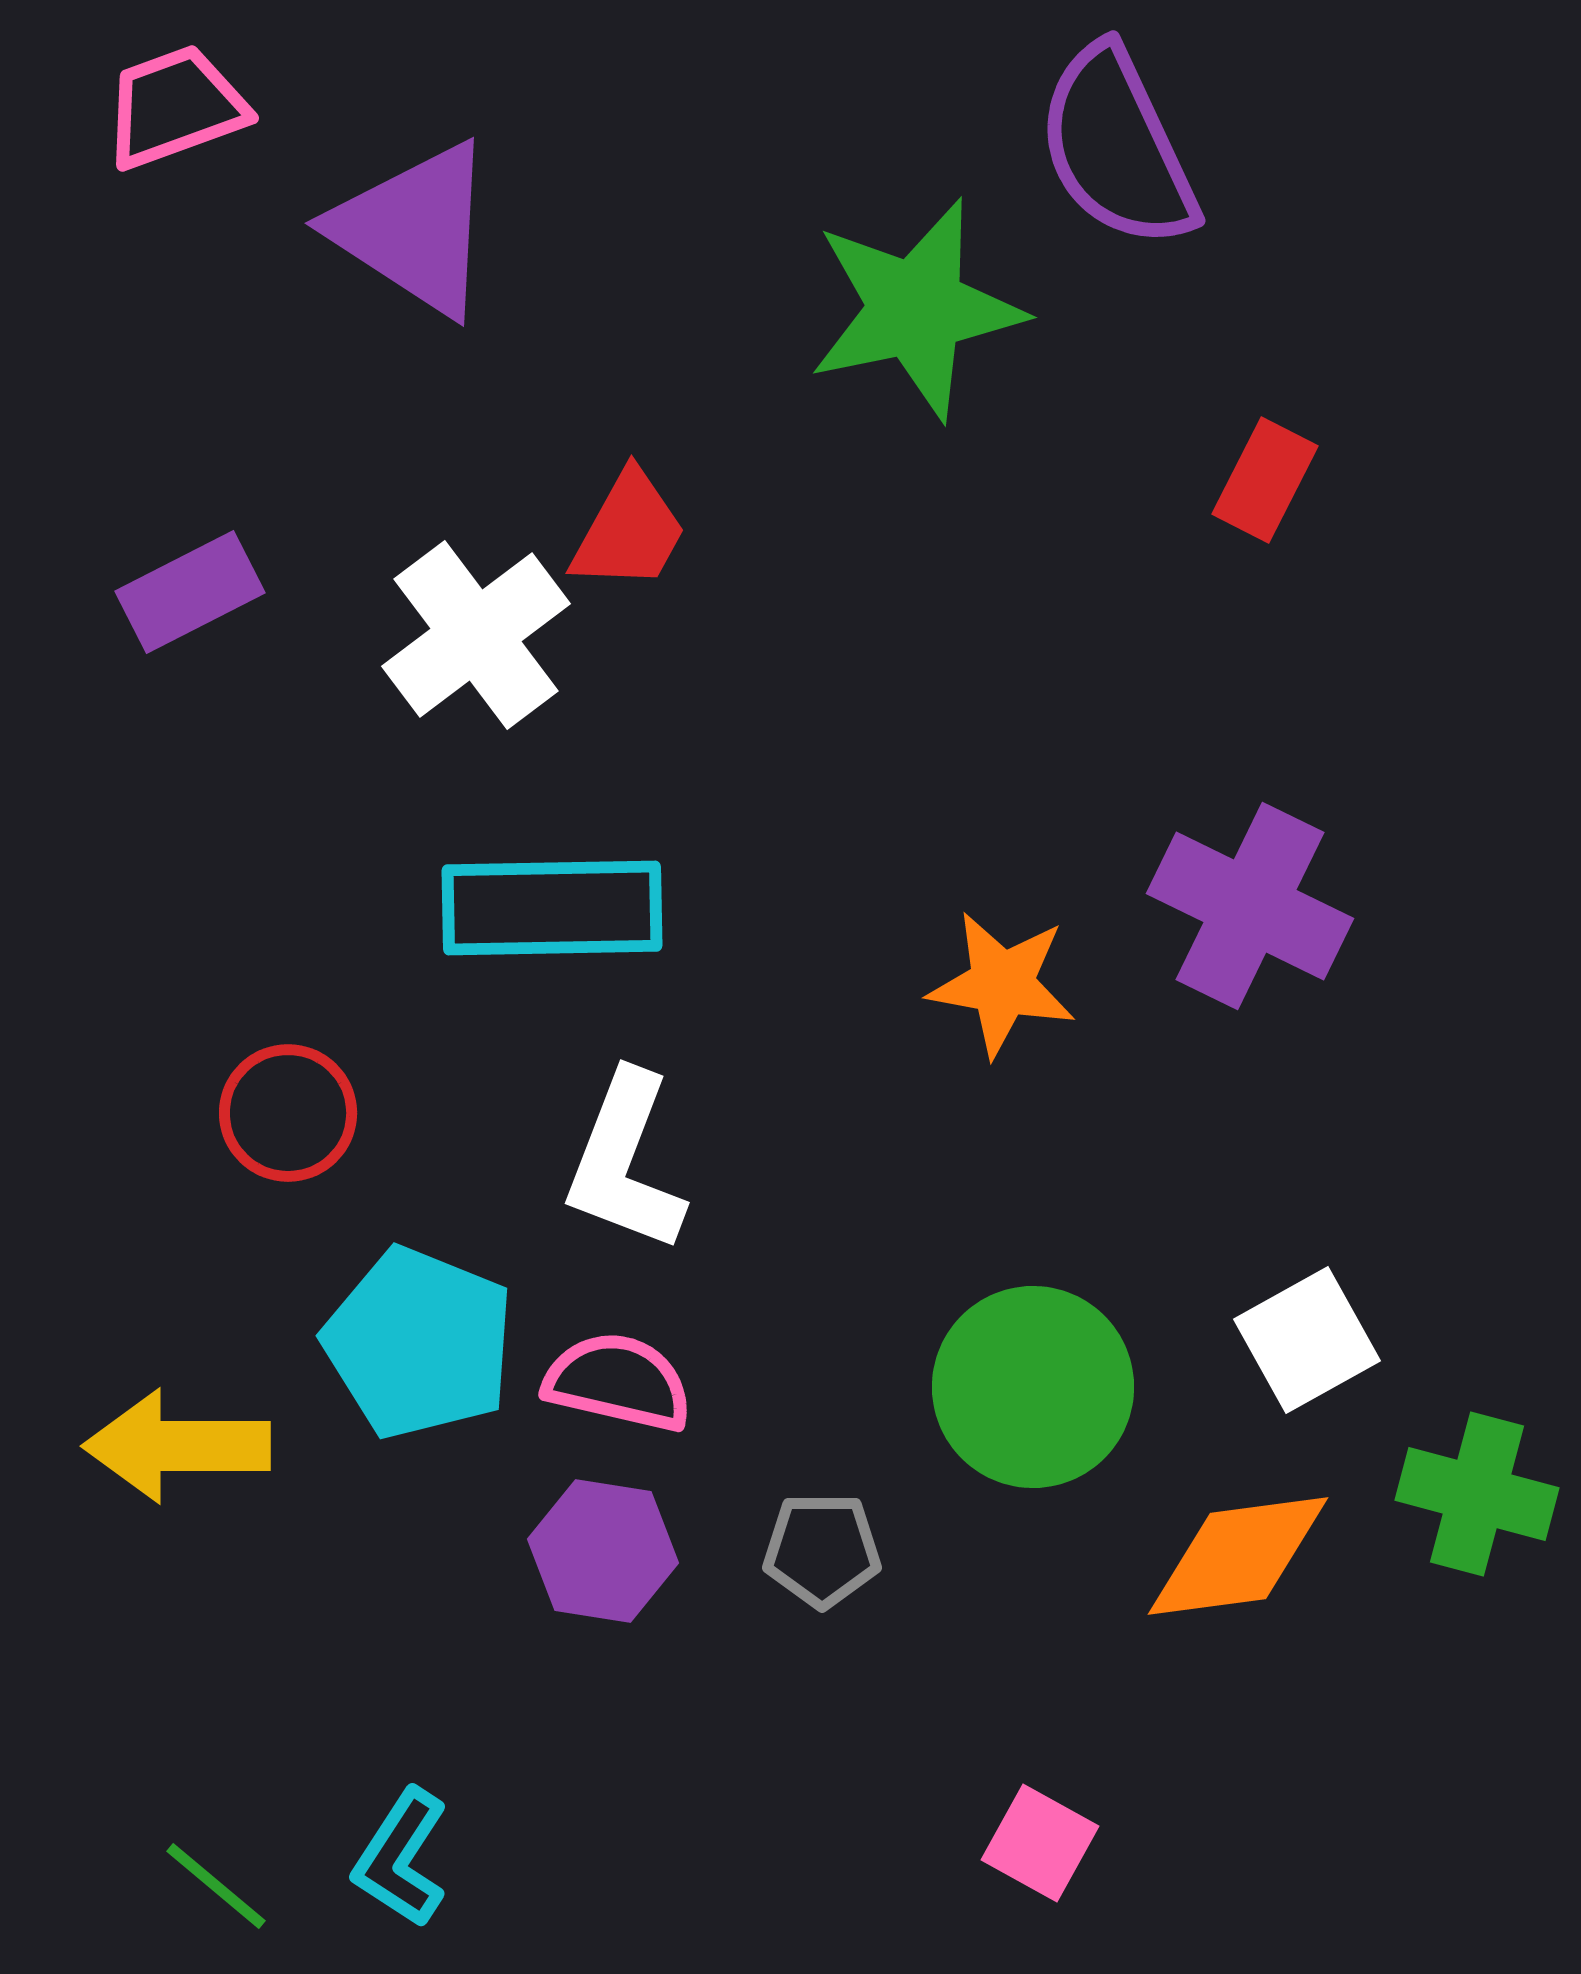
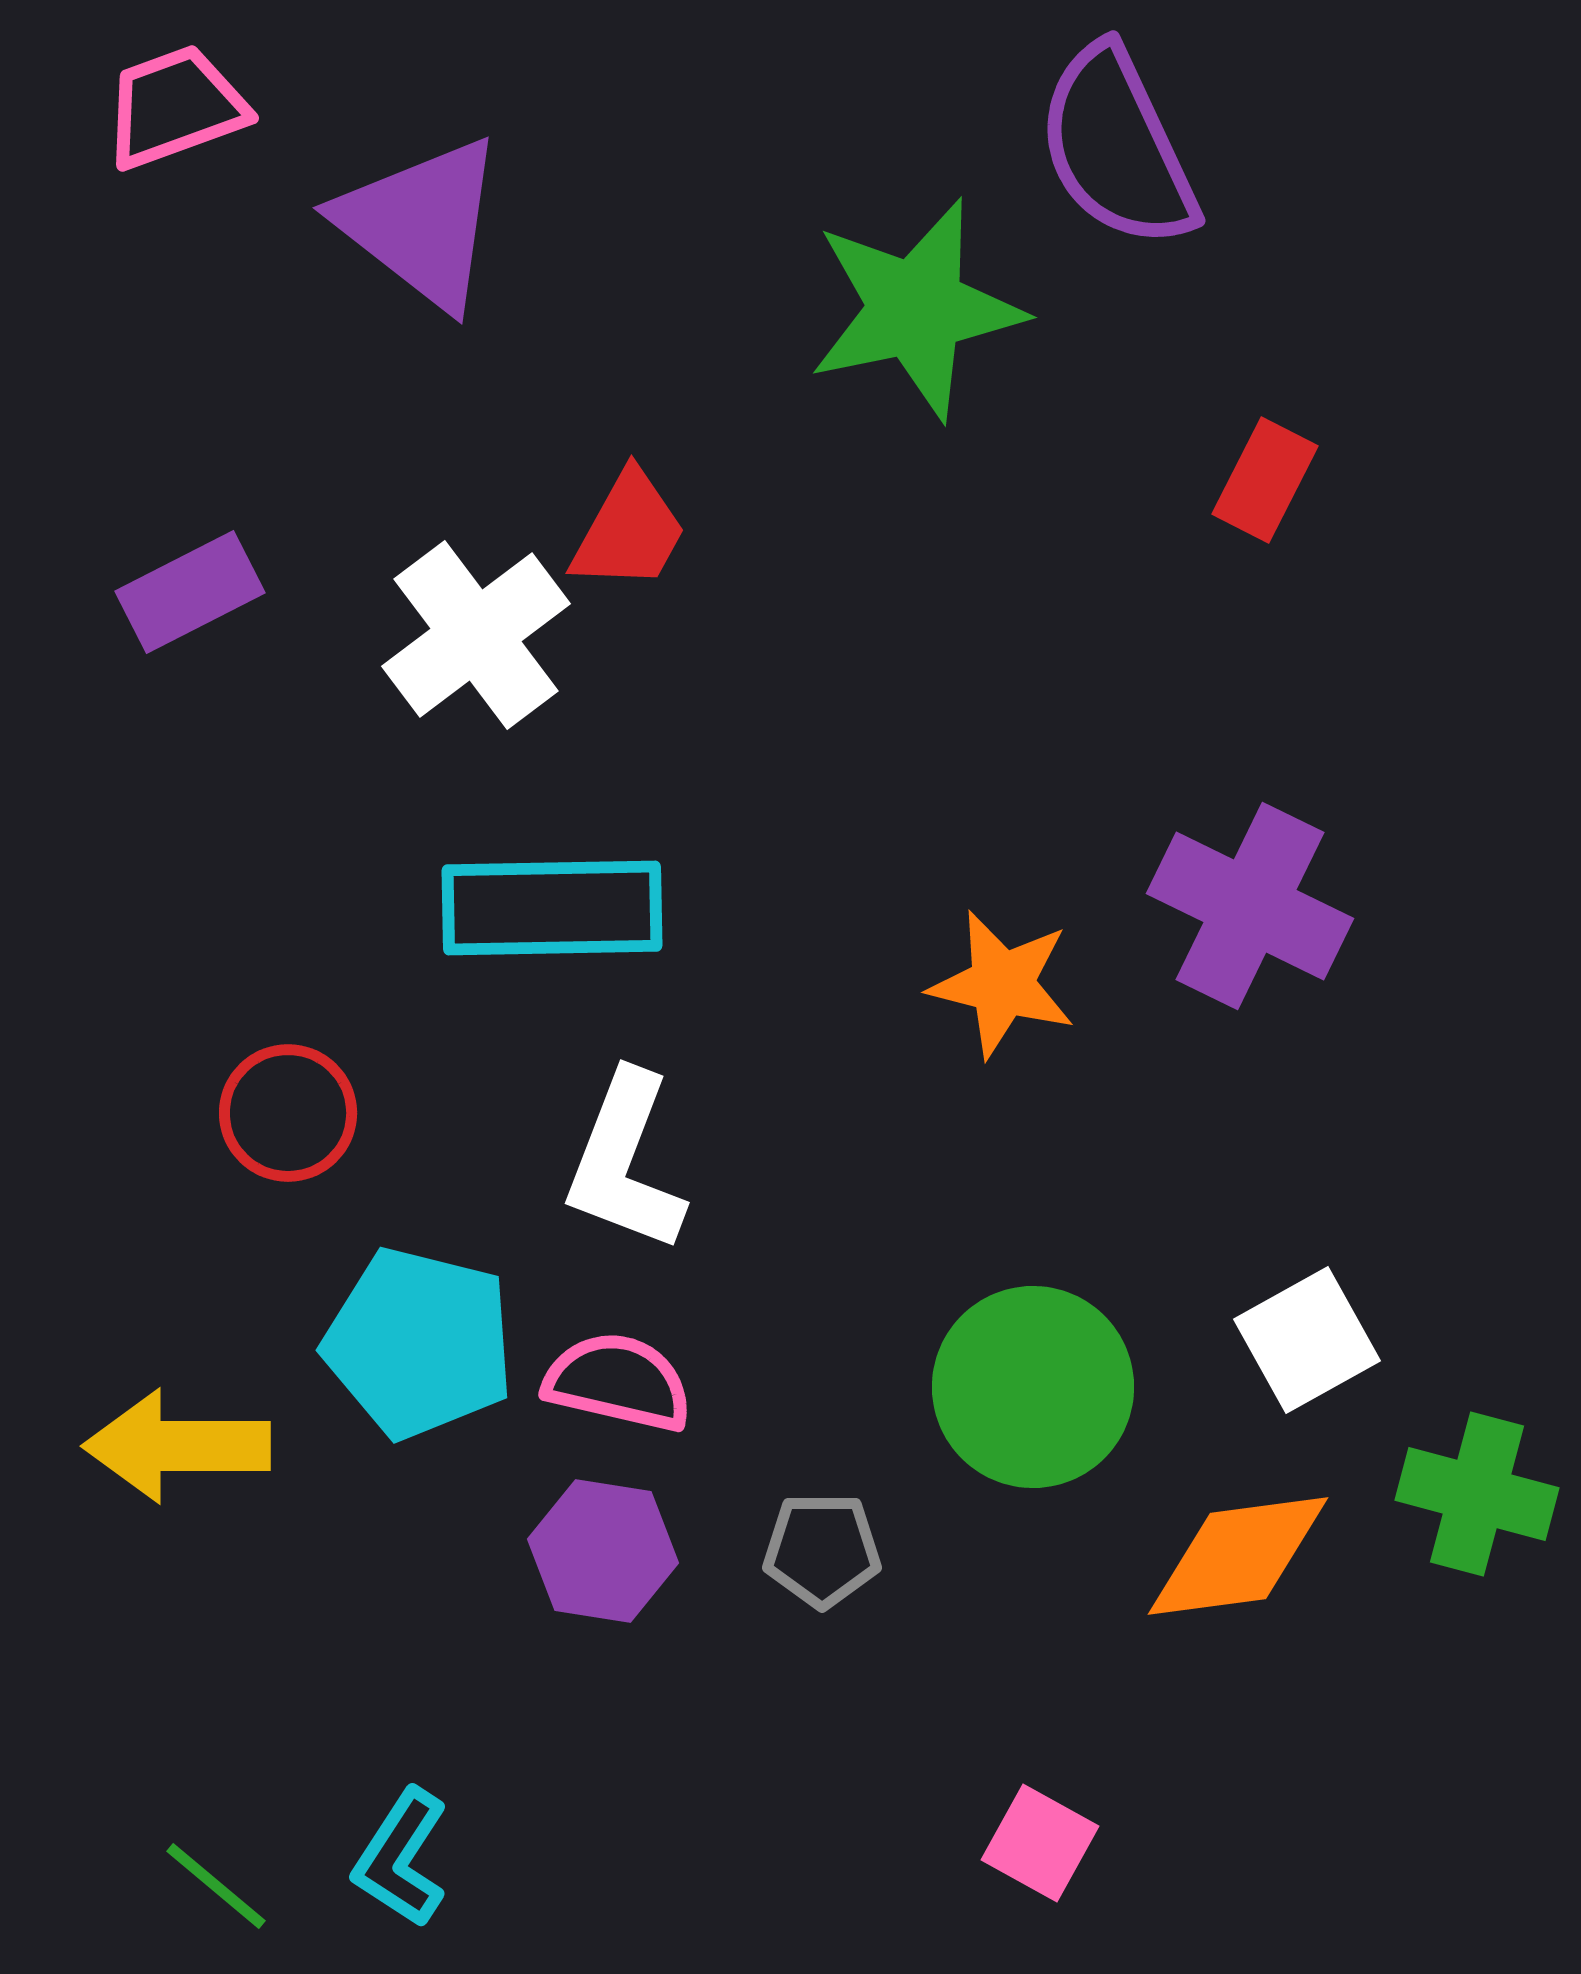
purple triangle: moved 7 px right, 6 px up; rotated 5 degrees clockwise
orange star: rotated 4 degrees clockwise
cyan pentagon: rotated 8 degrees counterclockwise
